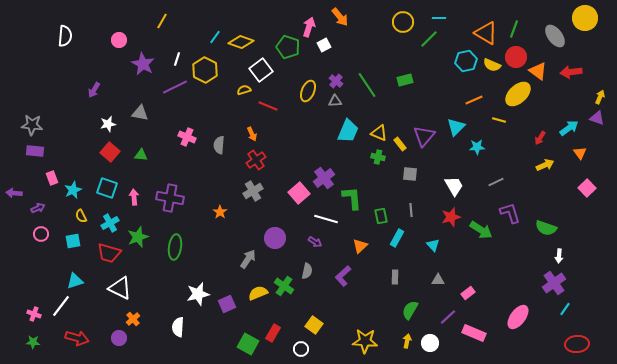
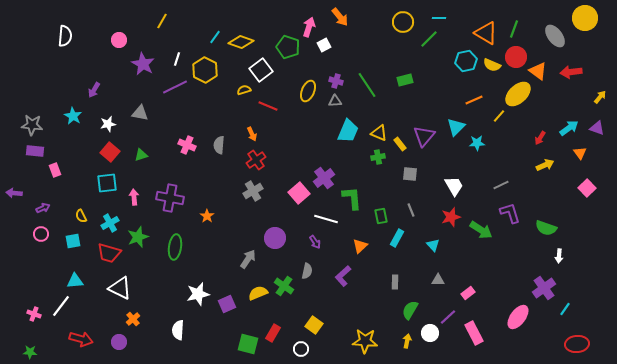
purple cross at (336, 81): rotated 24 degrees counterclockwise
yellow arrow at (600, 97): rotated 16 degrees clockwise
purple triangle at (597, 118): moved 10 px down
yellow line at (499, 120): moved 4 px up; rotated 64 degrees counterclockwise
pink cross at (187, 137): moved 8 px down
cyan star at (477, 147): moved 4 px up
green triangle at (141, 155): rotated 24 degrees counterclockwise
green cross at (378, 157): rotated 24 degrees counterclockwise
pink rectangle at (52, 178): moved 3 px right, 8 px up
gray line at (496, 182): moved 5 px right, 3 px down
cyan square at (107, 188): moved 5 px up; rotated 25 degrees counterclockwise
cyan star at (73, 190): moved 74 px up; rotated 18 degrees counterclockwise
purple arrow at (38, 208): moved 5 px right
gray line at (411, 210): rotated 16 degrees counterclockwise
orange star at (220, 212): moved 13 px left, 4 px down
purple arrow at (315, 242): rotated 24 degrees clockwise
gray rectangle at (395, 277): moved 5 px down
cyan triangle at (75, 281): rotated 12 degrees clockwise
purple cross at (554, 283): moved 10 px left, 5 px down
white semicircle at (178, 327): moved 3 px down
pink rectangle at (474, 333): rotated 40 degrees clockwise
red arrow at (77, 338): moved 4 px right, 1 px down
purple circle at (119, 338): moved 4 px down
green star at (33, 342): moved 3 px left, 10 px down
white circle at (430, 343): moved 10 px up
green square at (248, 344): rotated 15 degrees counterclockwise
